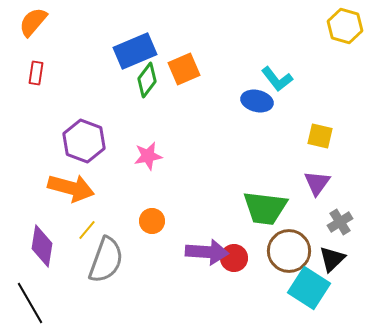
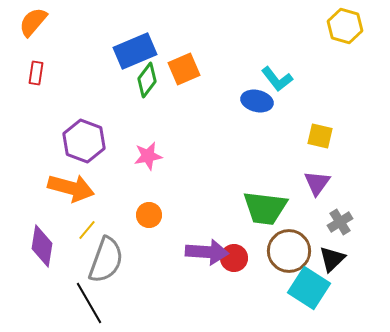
orange circle: moved 3 px left, 6 px up
black line: moved 59 px right
